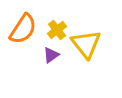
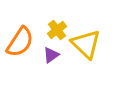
orange semicircle: moved 3 px left, 13 px down
yellow triangle: rotated 8 degrees counterclockwise
